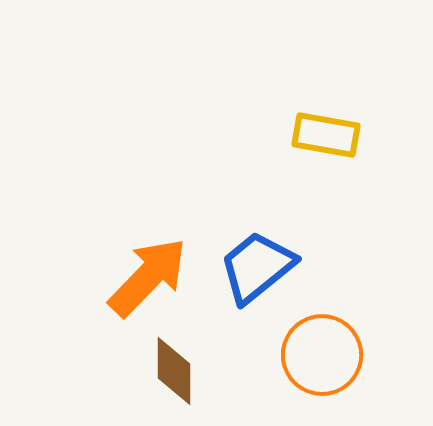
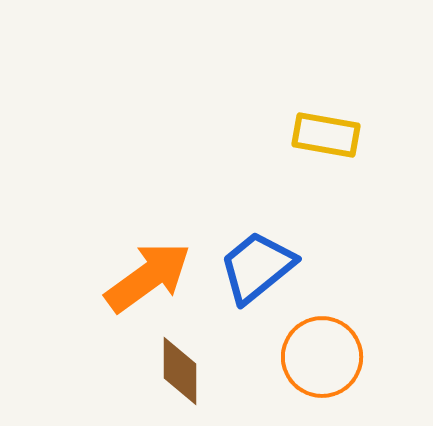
orange arrow: rotated 10 degrees clockwise
orange circle: moved 2 px down
brown diamond: moved 6 px right
